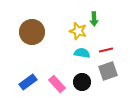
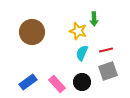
cyan semicircle: rotated 77 degrees counterclockwise
